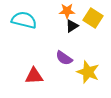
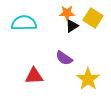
orange star: moved 2 px down
cyan semicircle: moved 3 px down; rotated 15 degrees counterclockwise
yellow star: moved 7 px down; rotated 15 degrees clockwise
